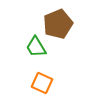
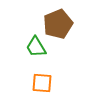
orange square: rotated 20 degrees counterclockwise
